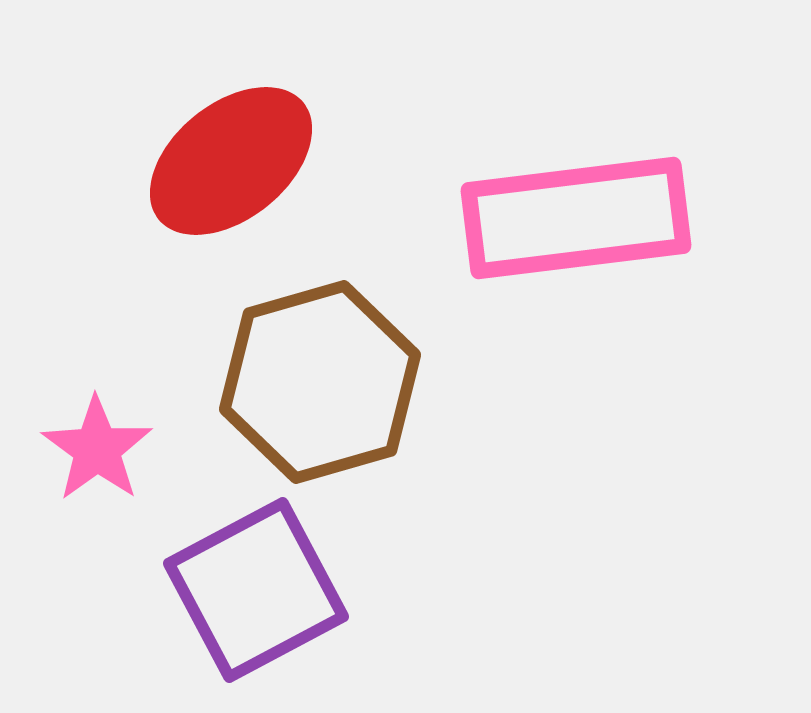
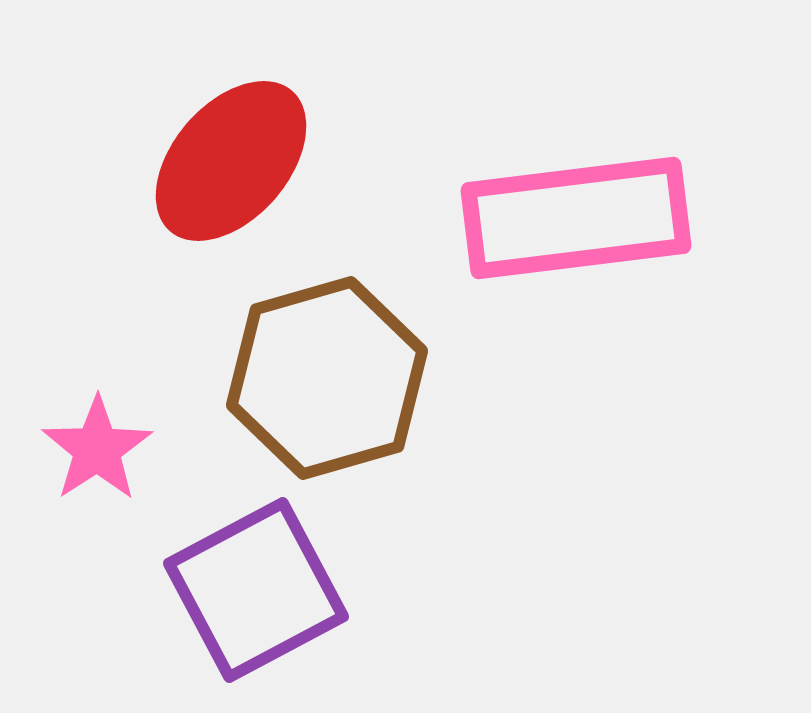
red ellipse: rotated 10 degrees counterclockwise
brown hexagon: moved 7 px right, 4 px up
pink star: rotated 3 degrees clockwise
